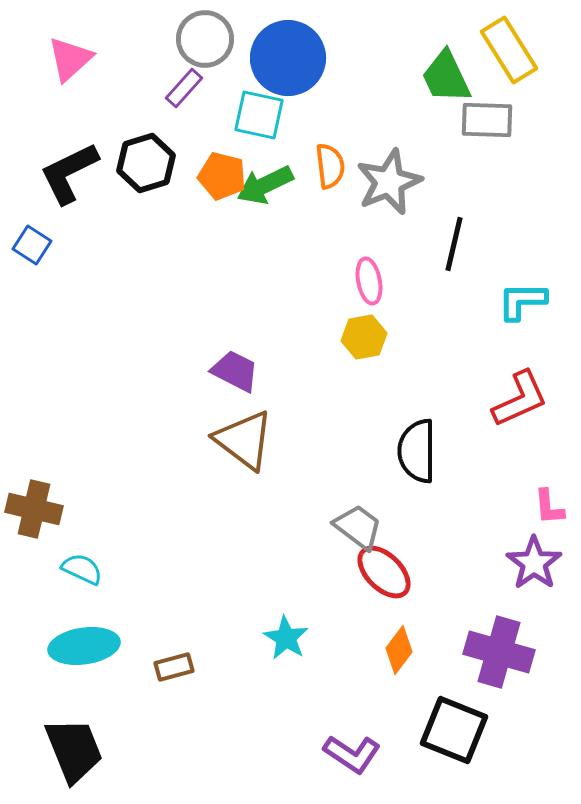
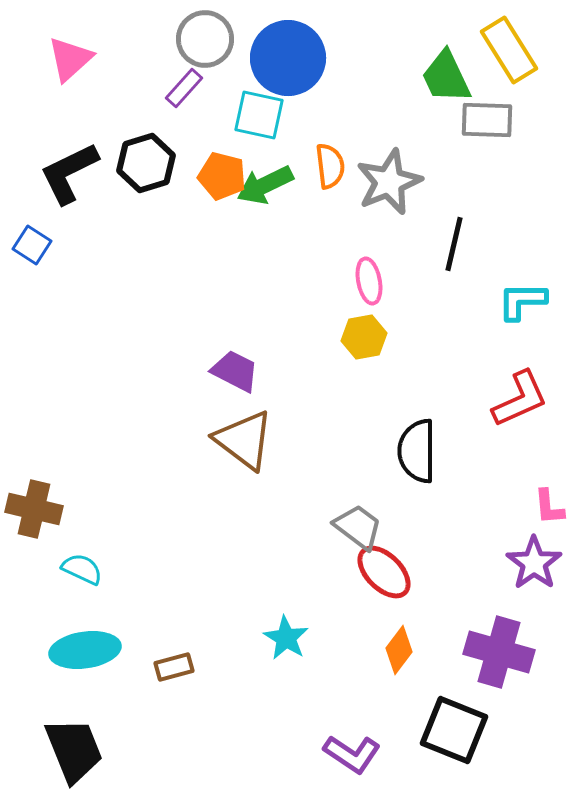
cyan ellipse: moved 1 px right, 4 px down
